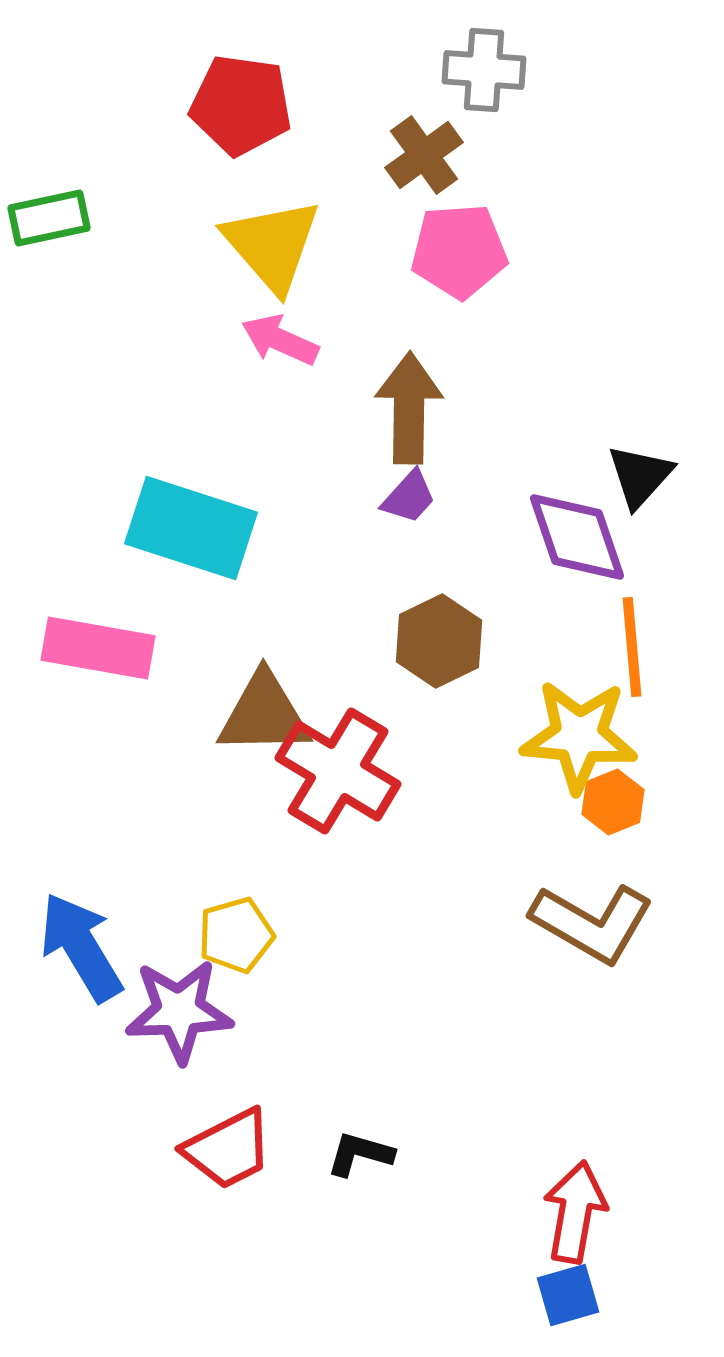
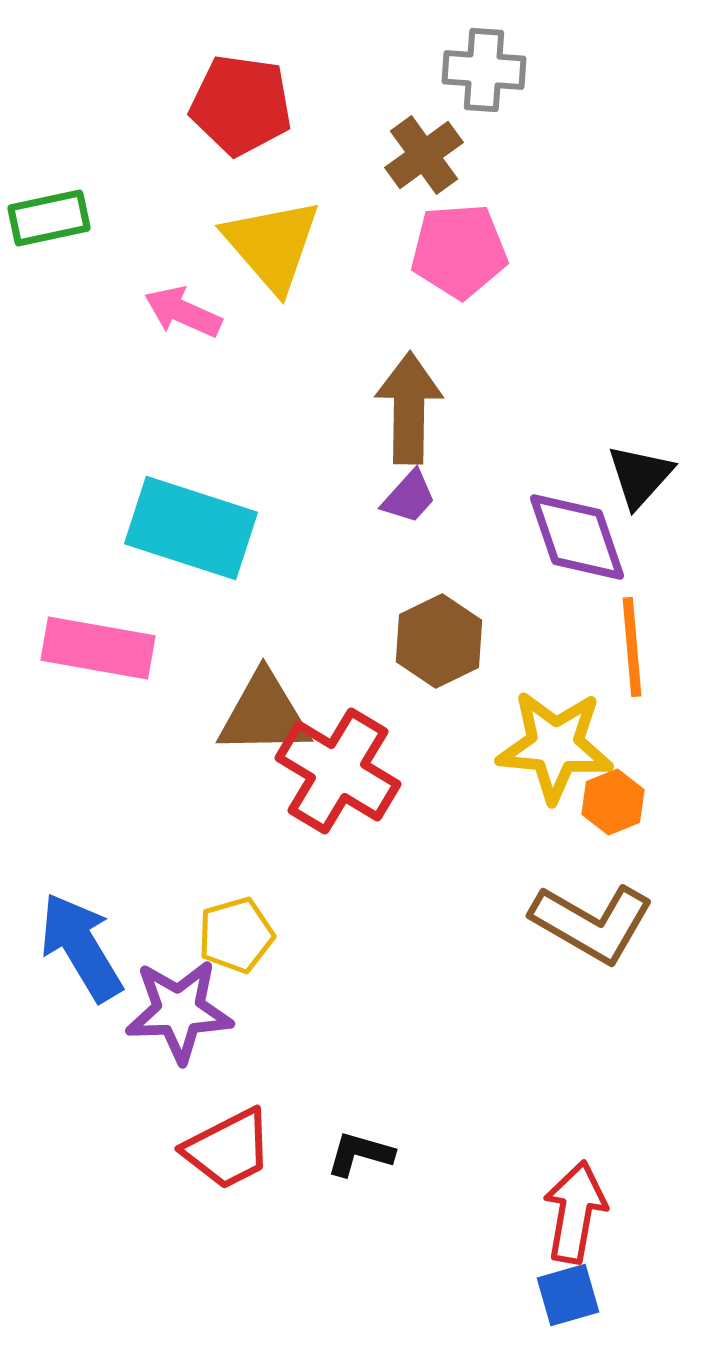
pink arrow: moved 97 px left, 28 px up
yellow star: moved 24 px left, 10 px down
